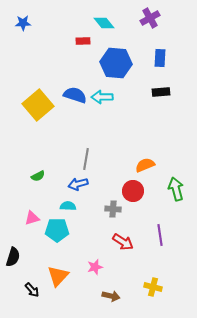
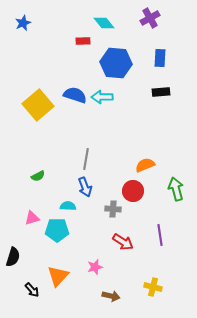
blue star: rotated 21 degrees counterclockwise
blue arrow: moved 7 px right, 3 px down; rotated 96 degrees counterclockwise
